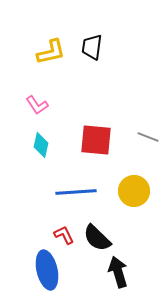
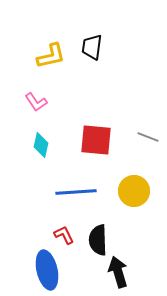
yellow L-shape: moved 4 px down
pink L-shape: moved 1 px left, 3 px up
black semicircle: moved 1 px right, 2 px down; rotated 44 degrees clockwise
